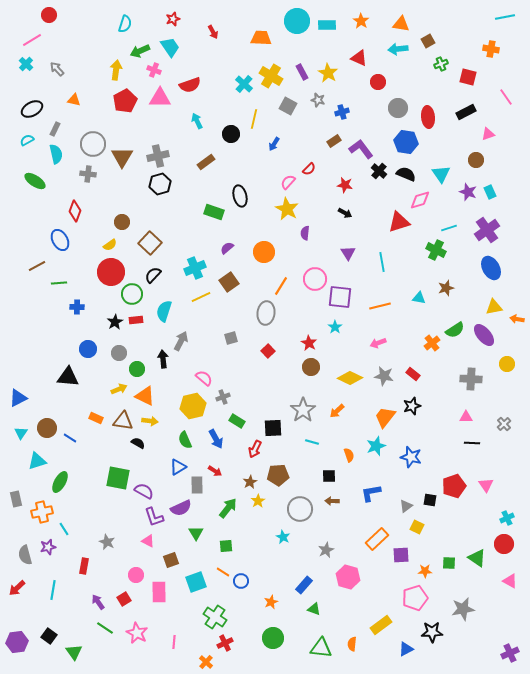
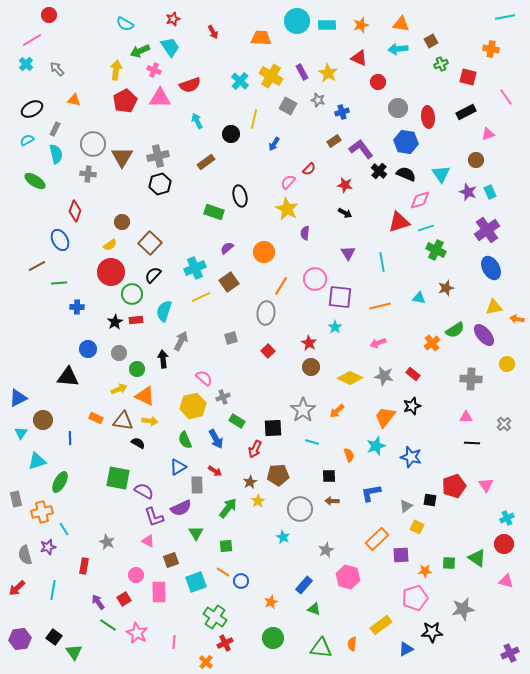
orange star at (361, 21): moved 4 px down; rotated 21 degrees clockwise
cyan semicircle at (125, 24): rotated 102 degrees clockwise
brown square at (428, 41): moved 3 px right
cyan cross at (244, 84): moved 4 px left, 3 px up
cyan line at (449, 228): moved 23 px left
brown circle at (47, 428): moved 4 px left, 8 px up
blue line at (70, 438): rotated 56 degrees clockwise
pink triangle at (510, 581): moved 4 px left; rotated 14 degrees counterclockwise
green line at (105, 628): moved 3 px right, 3 px up
black square at (49, 636): moved 5 px right, 1 px down
purple hexagon at (17, 642): moved 3 px right, 3 px up
